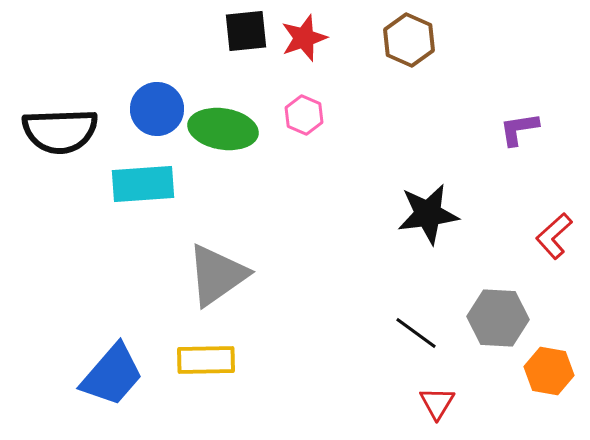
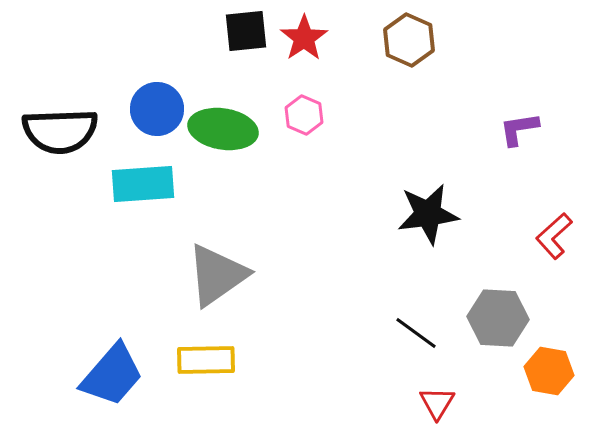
red star: rotated 15 degrees counterclockwise
